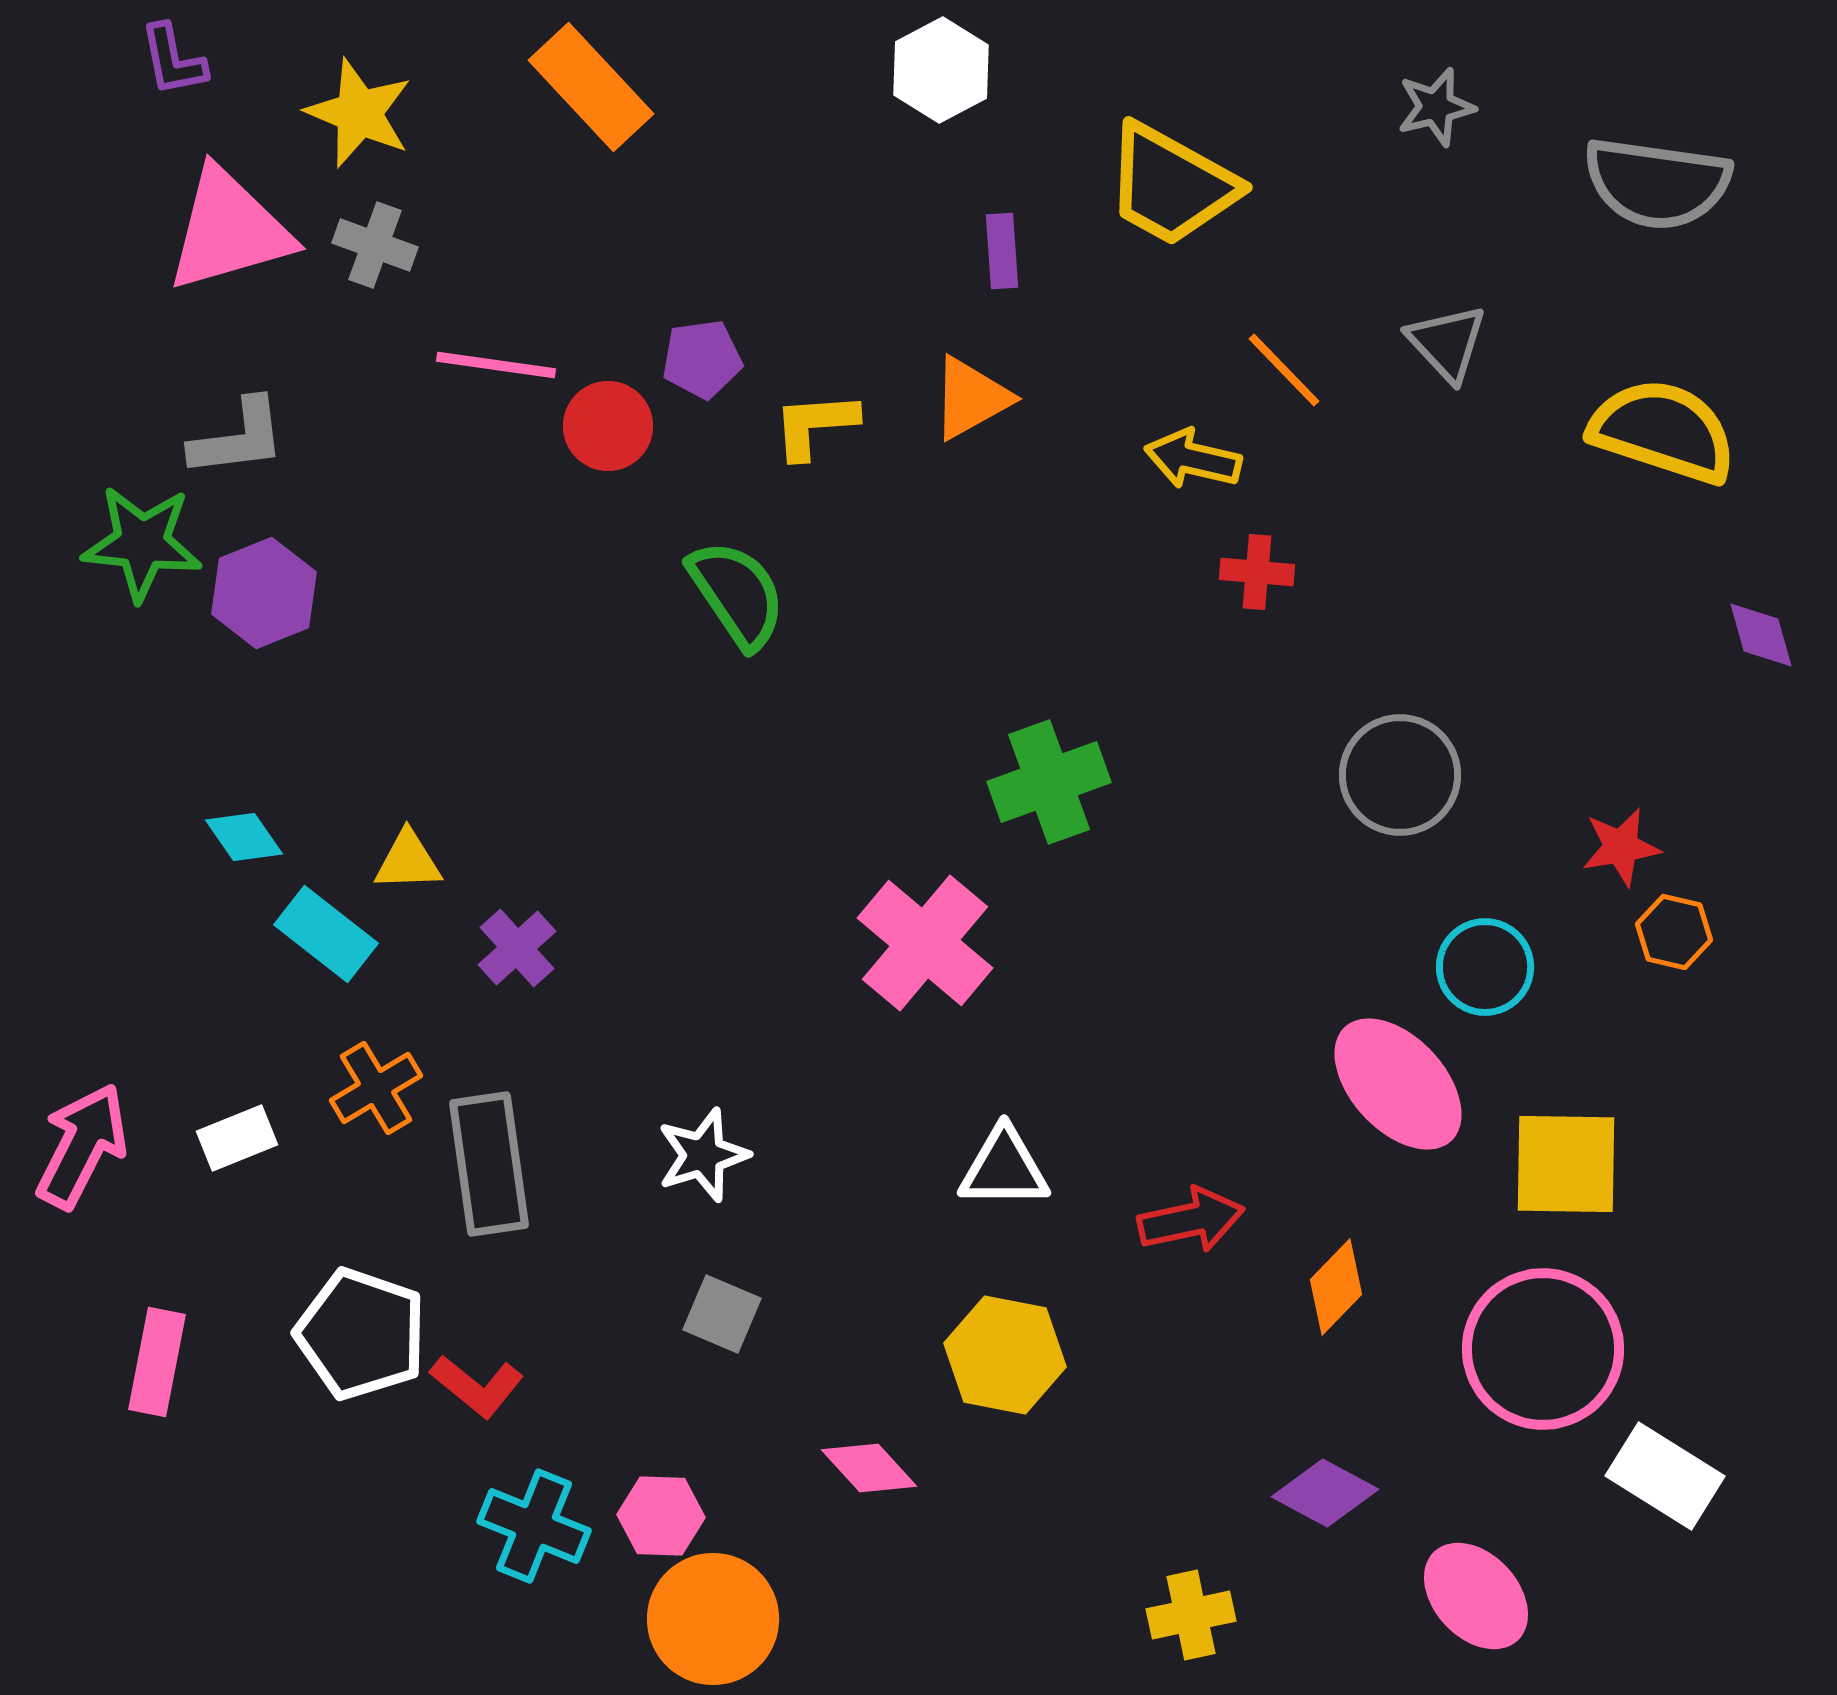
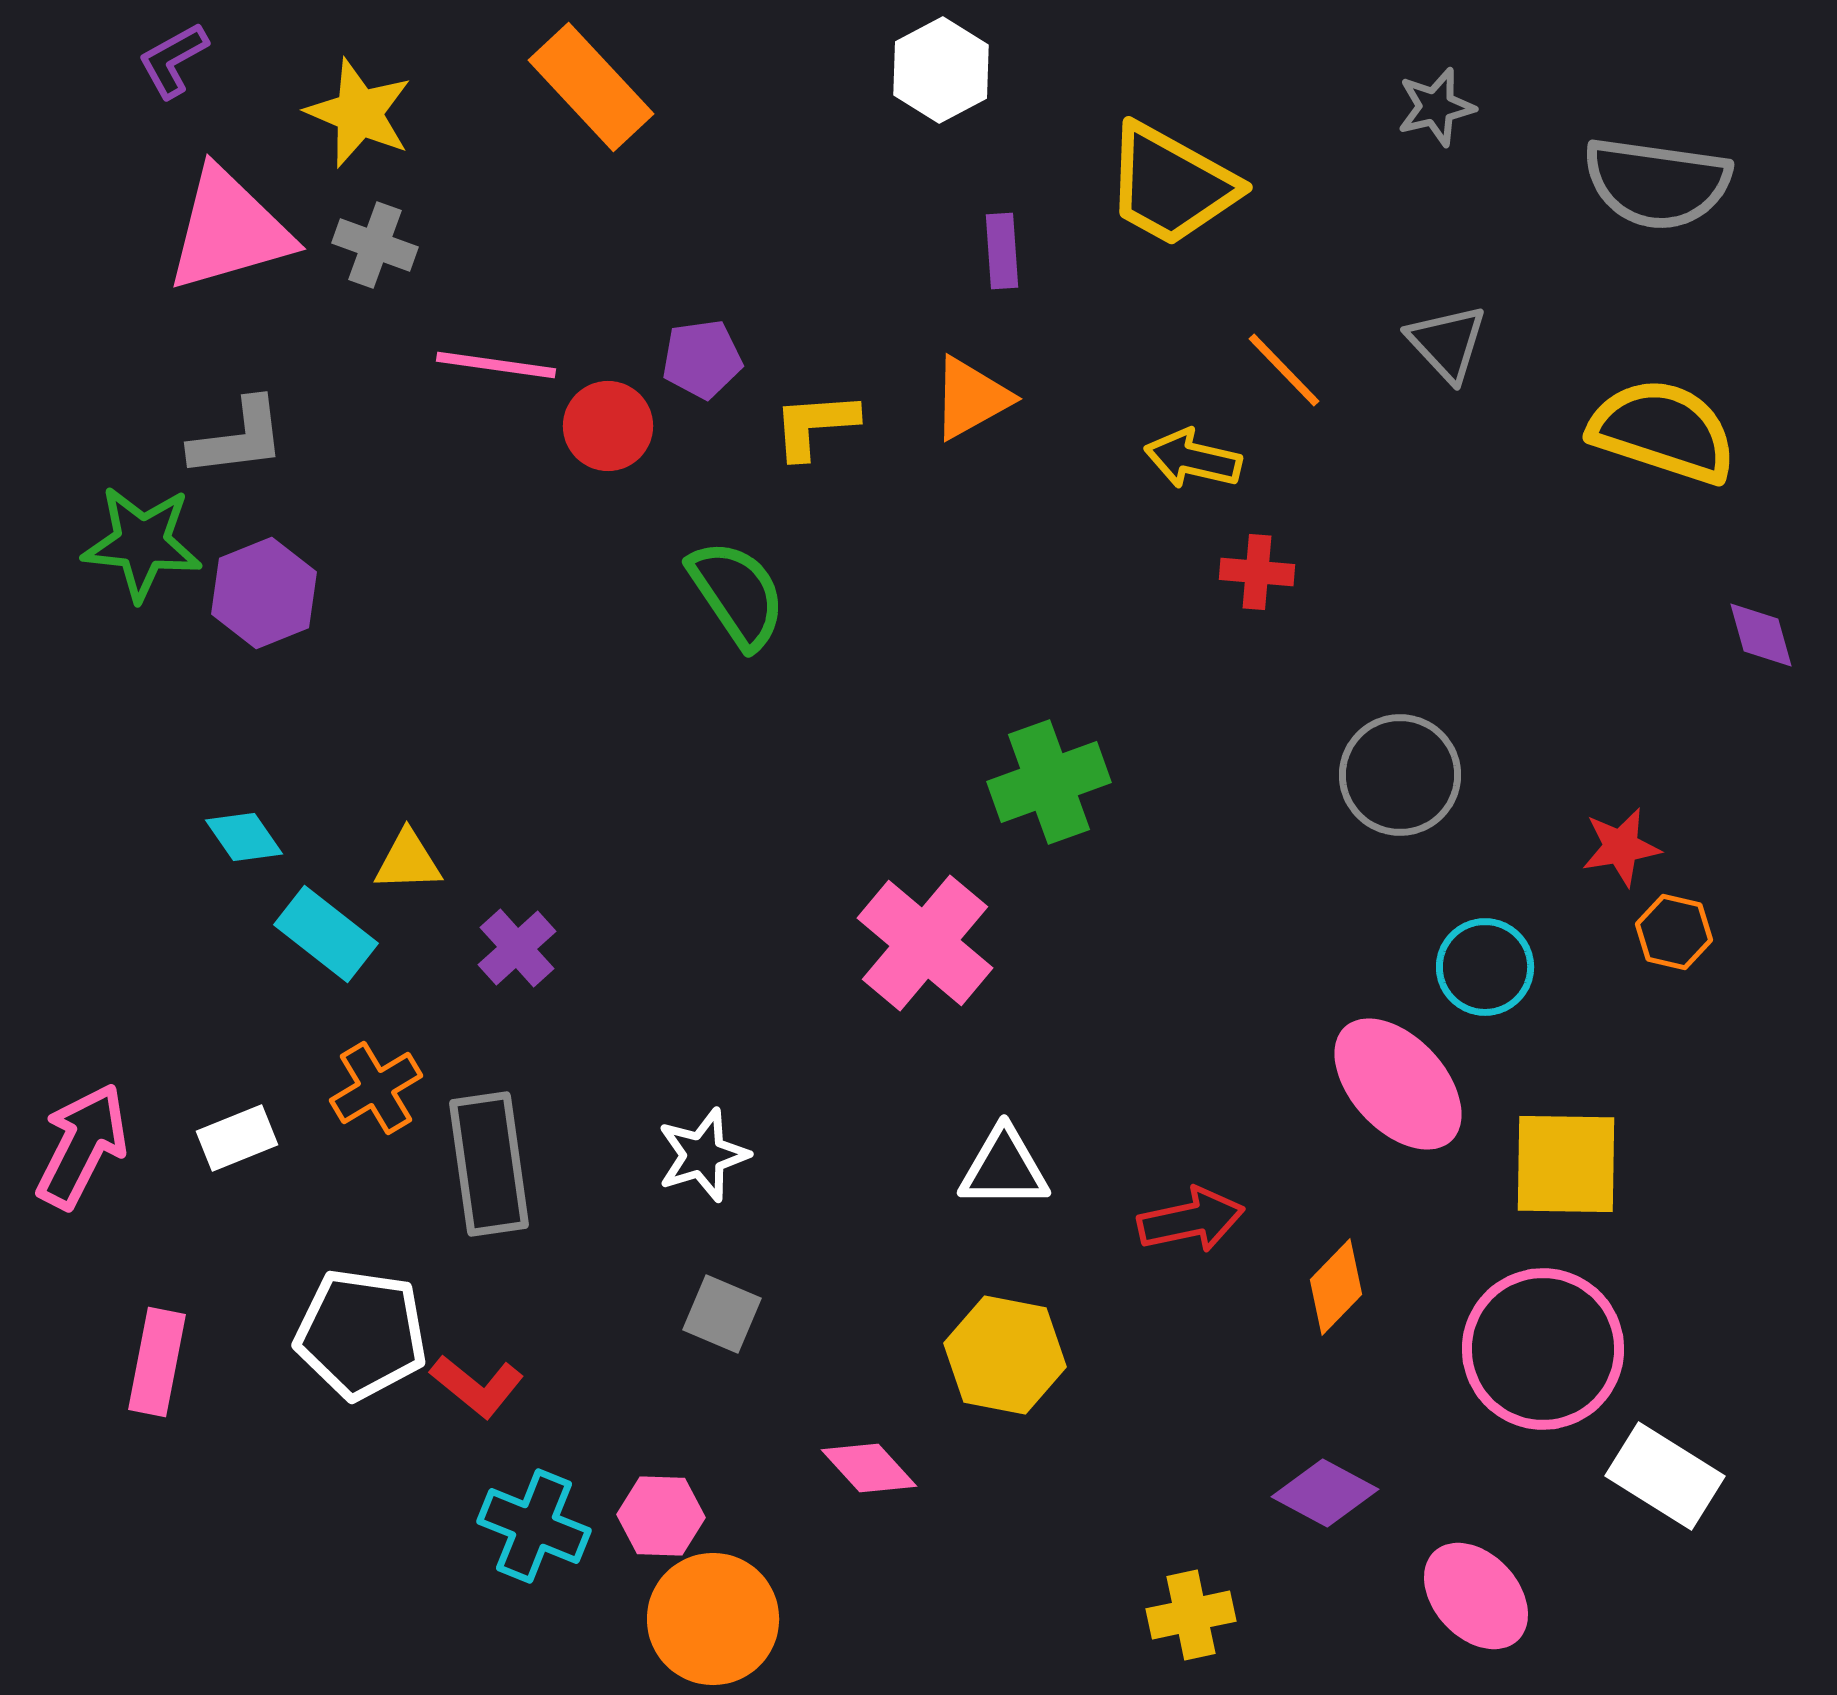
purple L-shape at (173, 60): rotated 72 degrees clockwise
white pentagon at (361, 1334): rotated 11 degrees counterclockwise
